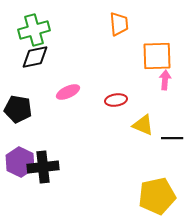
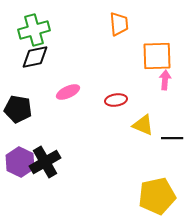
black cross: moved 2 px right, 5 px up; rotated 24 degrees counterclockwise
